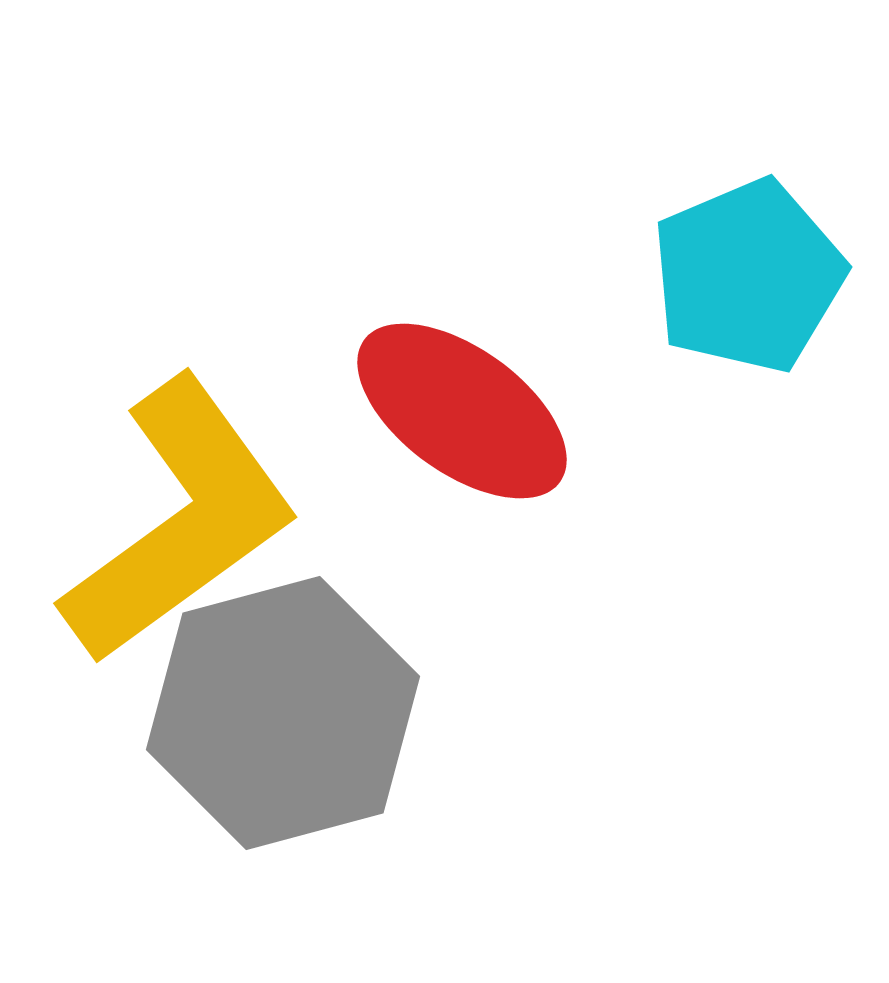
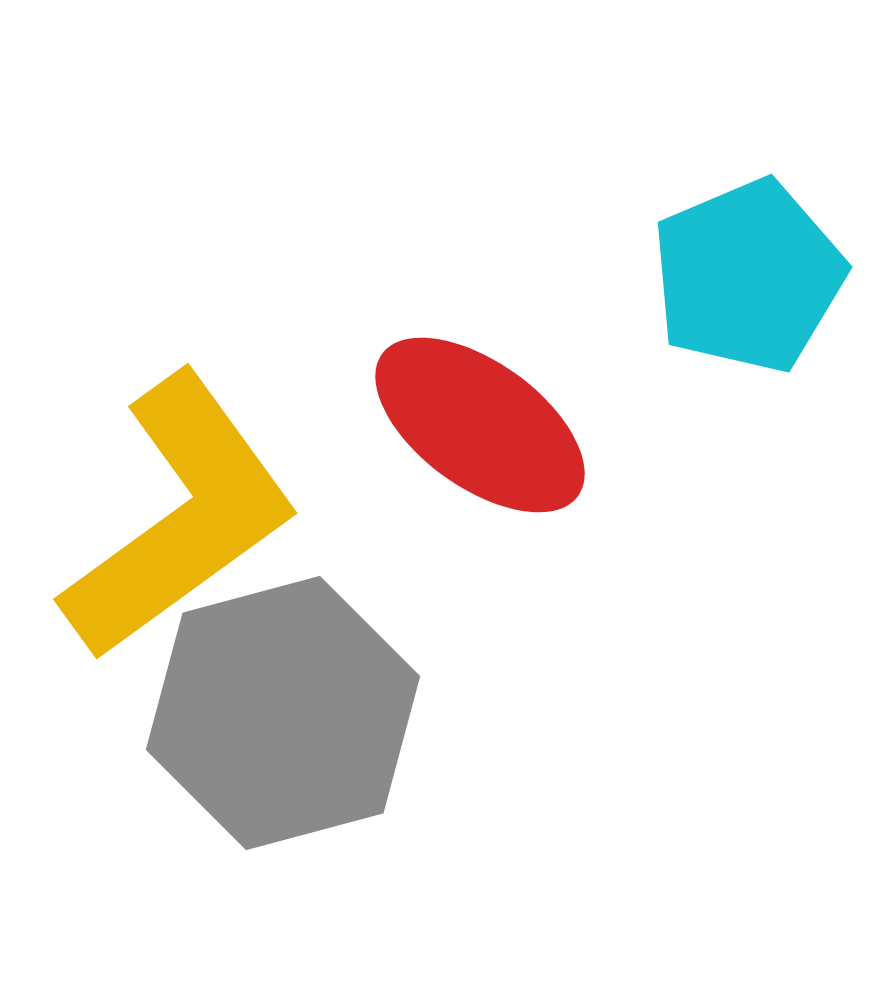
red ellipse: moved 18 px right, 14 px down
yellow L-shape: moved 4 px up
